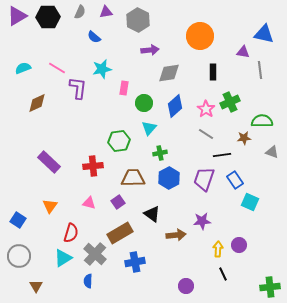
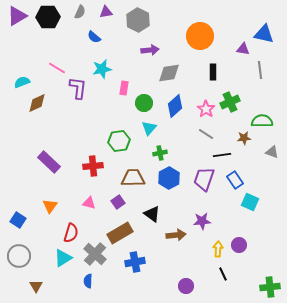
purple triangle at (243, 52): moved 3 px up
cyan semicircle at (23, 68): moved 1 px left, 14 px down
